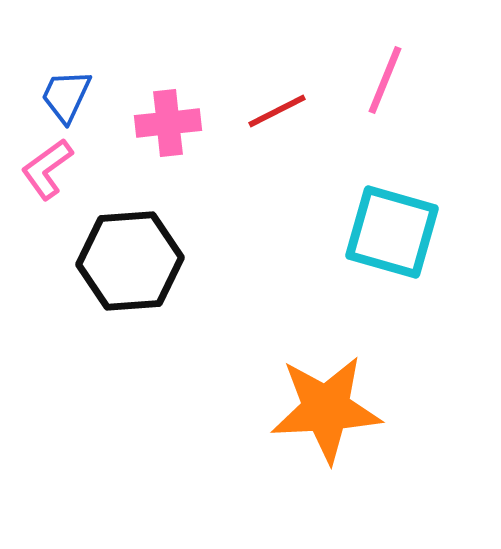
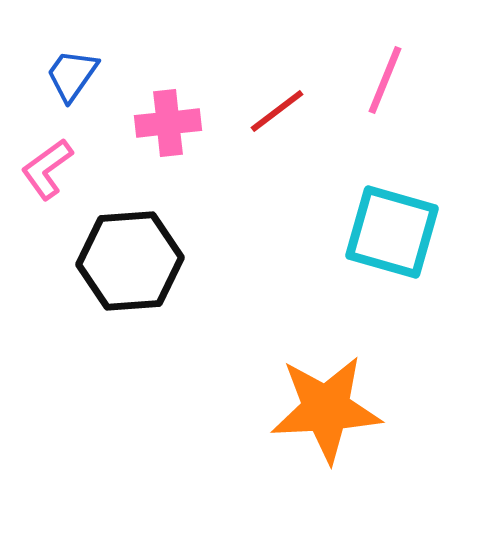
blue trapezoid: moved 6 px right, 21 px up; rotated 10 degrees clockwise
red line: rotated 10 degrees counterclockwise
